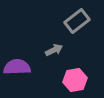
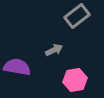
gray rectangle: moved 5 px up
purple semicircle: rotated 12 degrees clockwise
